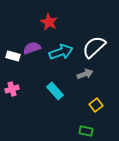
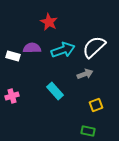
purple semicircle: rotated 18 degrees clockwise
cyan arrow: moved 2 px right, 2 px up
pink cross: moved 7 px down
yellow square: rotated 16 degrees clockwise
green rectangle: moved 2 px right
